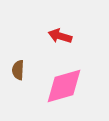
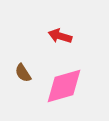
brown semicircle: moved 5 px right, 3 px down; rotated 36 degrees counterclockwise
